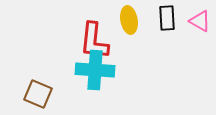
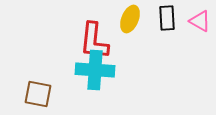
yellow ellipse: moved 1 px right, 1 px up; rotated 32 degrees clockwise
brown square: rotated 12 degrees counterclockwise
